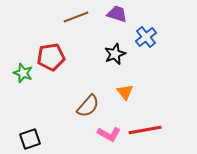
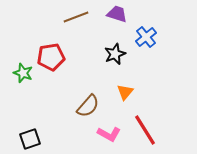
orange triangle: rotated 18 degrees clockwise
red line: rotated 68 degrees clockwise
